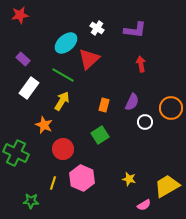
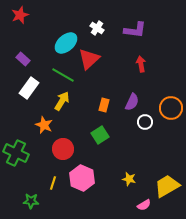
red star: rotated 12 degrees counterclockwise
